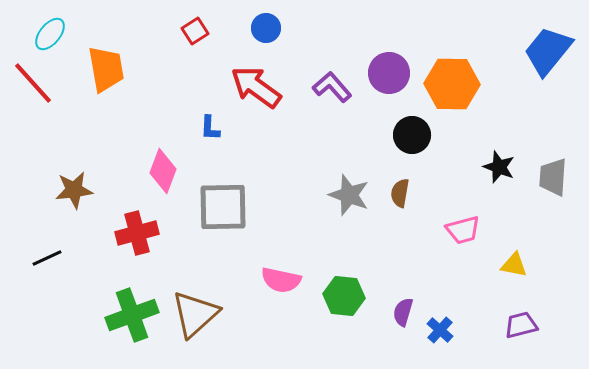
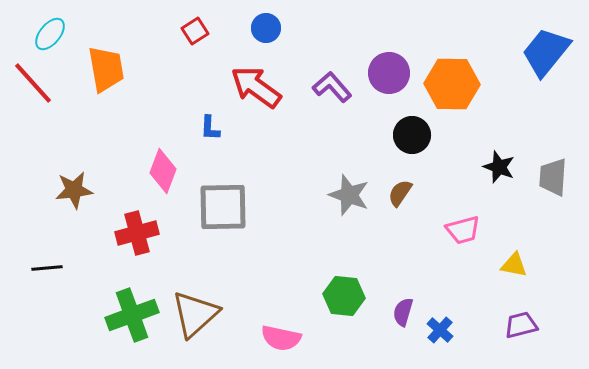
blue trapezoid: moved 2 px left, 1 px down
brown semicircle: rotated 24 degrees clockwise
black line: moved 10 px down; rotated 20 degrees clockwise
pink semicircle: moved 58 px down
